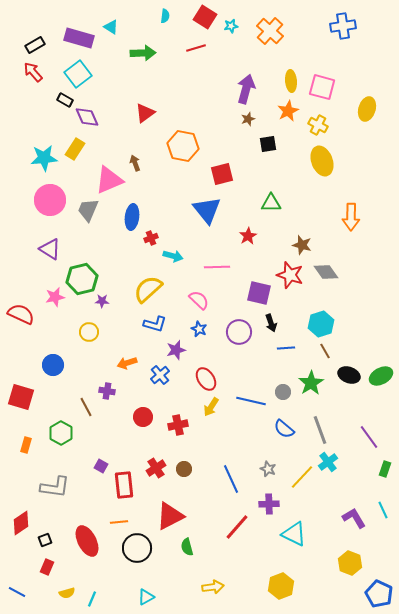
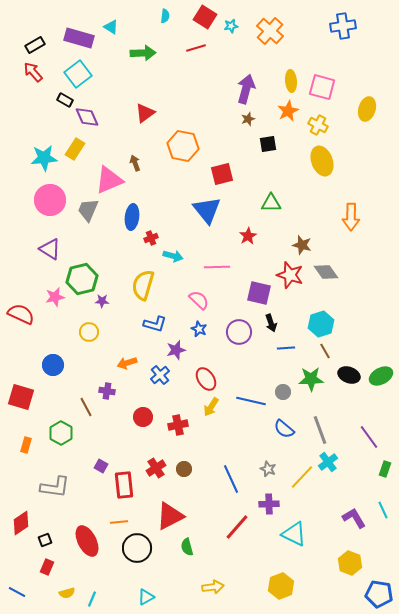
yellow semicircle at (148, 289): moved 5 px left, 4 px up; rotated 32 degrees counterclockwise
green star at (311, 383): moved 4 px up; rotated 30 degrees clockwise
blue pentagon at (379, 594): rotated 16 degrees counterclockwise
